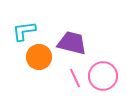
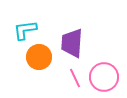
cyan L-shape: moved 1 px right, 1 px up
purple trapezoid: rotated 100 degrees counterclockwise
pink circle: moved 1 px right, 1 px down
